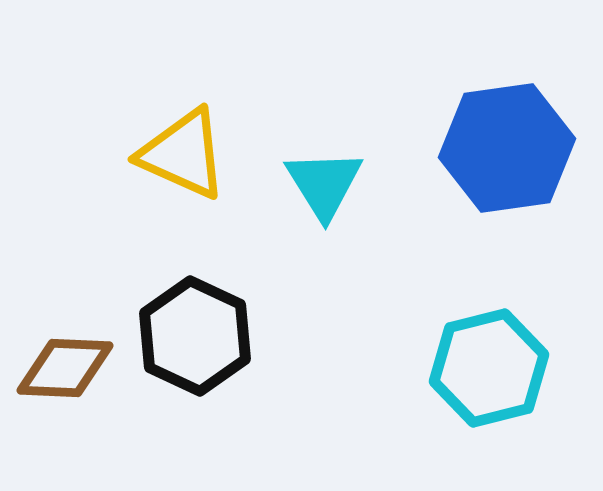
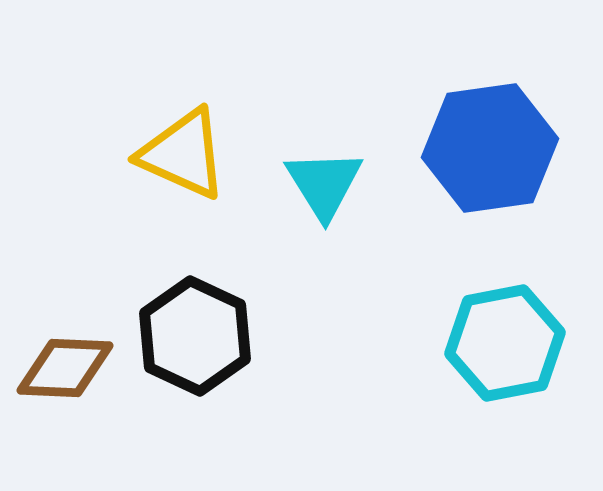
blue hexagon: moved 17 px left
cyan hexagon: moved 16 px right, 25 px up; rotated 3 degrees clockwise
